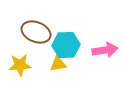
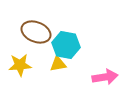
cyan hexagon: rotated 12 degrees clockwise
pink arrow: moved 27 px down
